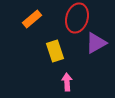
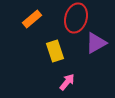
red ellipse: moved 1 px left
pink arrow: rotated 42 degrees clockwise
